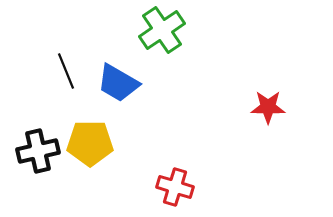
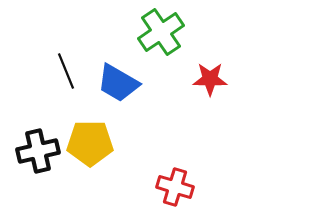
green cross: moved 1 px left, 2 px down
red star: moved 58 px left, 28 px up
